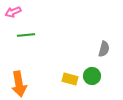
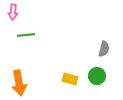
pink arrow: rotated 63 degrees counterclockwise
green circle: moved 5 px right
orange arrow: moved 1 px up
